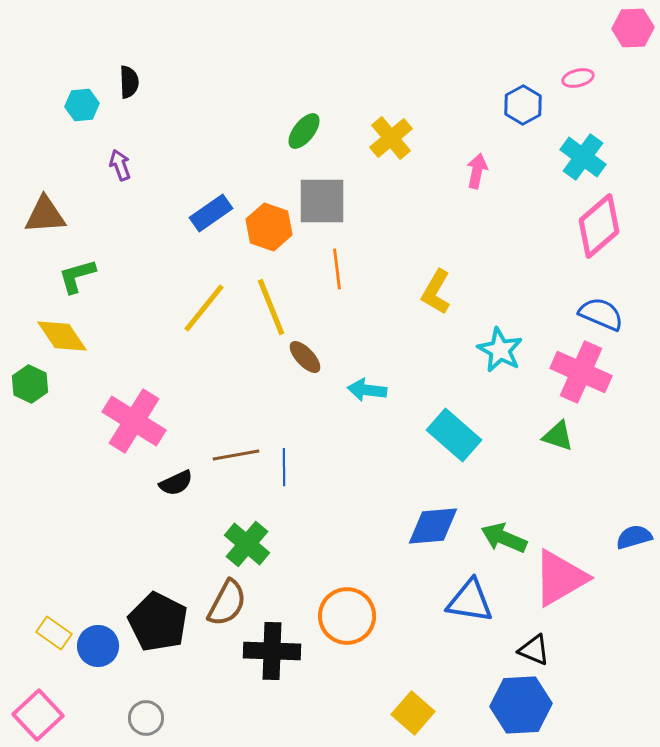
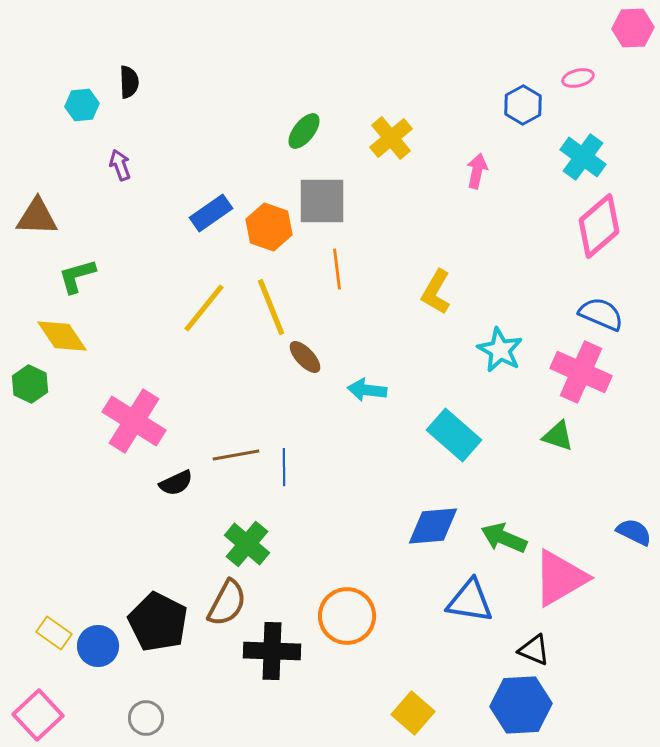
brown triangle at (45, 215): moved 8 px left, 2 px down; rotated 6 degrees clockwise
blue semicircle at (634, 537): moved 5 px up; rotated 42 degrees clockwise
